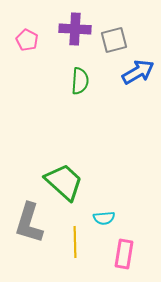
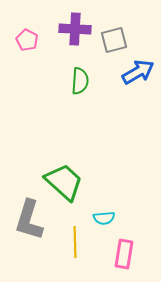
gray L-shape: moved 3 px up
